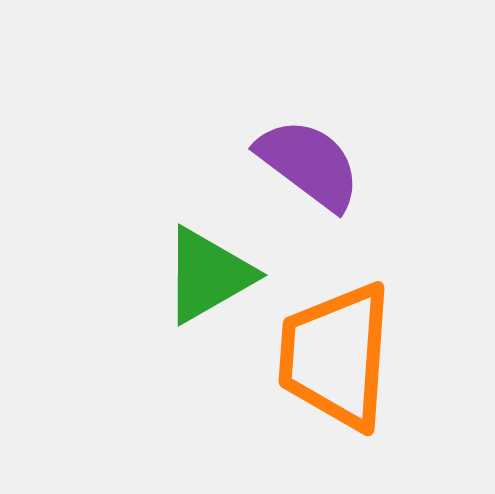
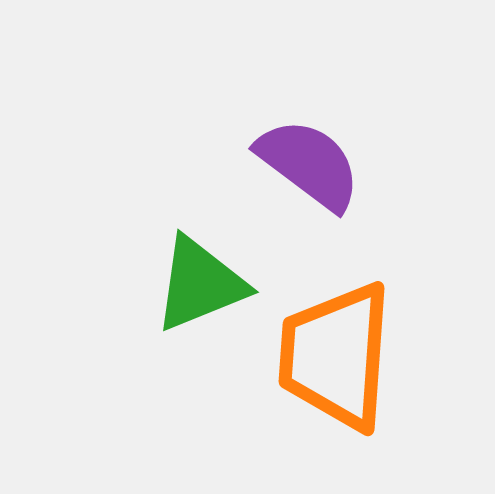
green triangle: moved 8 px left, 9 px down; rotated 8 degrees clockwise
